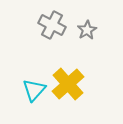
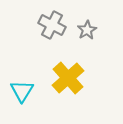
yellow cross: moved 6 px up
cyan triangle: moved 12 px left, 1 px down; rotated 10 degrees counterclockwise
